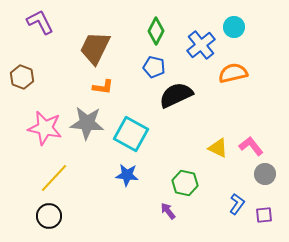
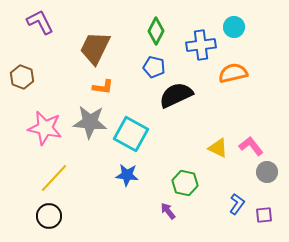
blue cross: rotated 32 degrees clockwise
gray star: moved 3 px right, 1 px up
gray circle: moved 2 px right, 2 px up
